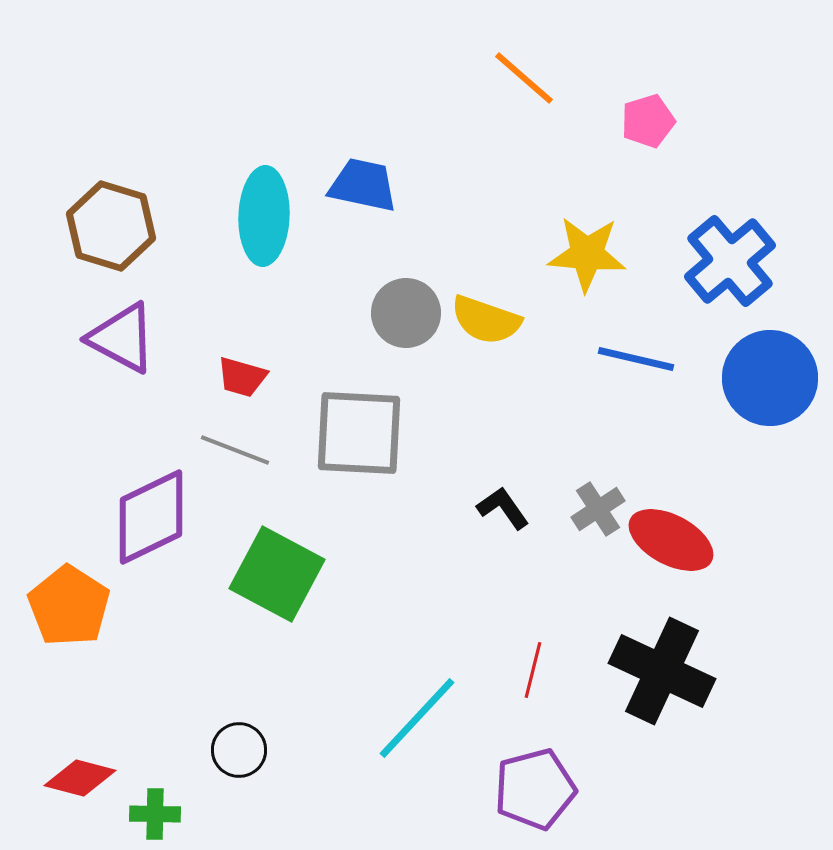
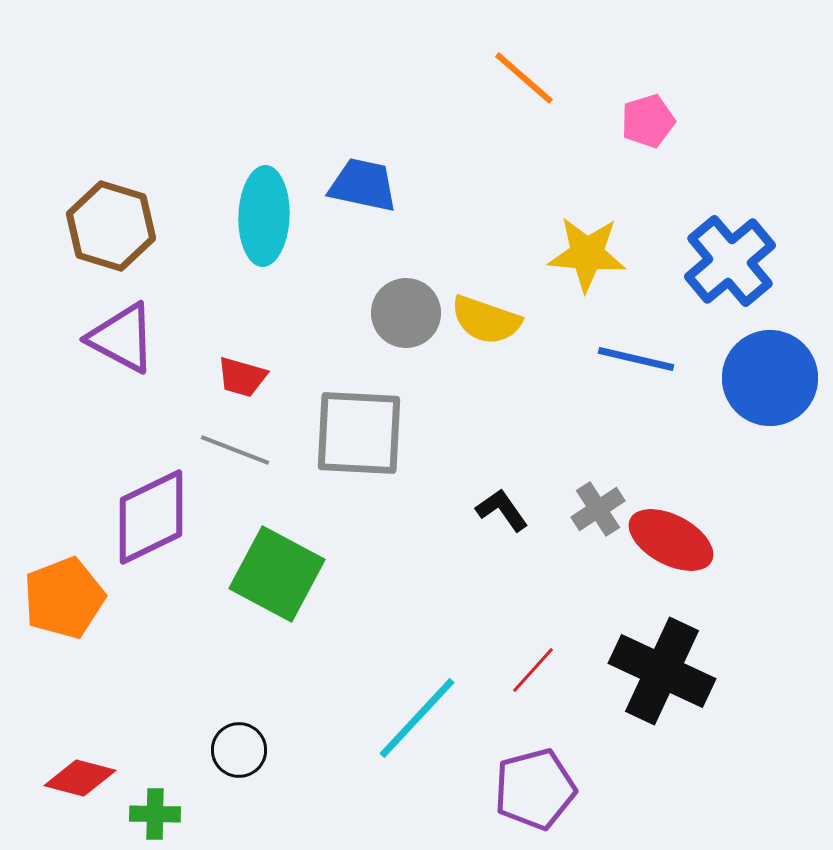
black L-shape: moved 1 px left, 2 px down
orange pentagon: moved 5 px left, 8 px up; rotated 18 degrees clockwise
red line: rotated 28 degrees clockwise
